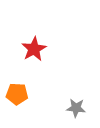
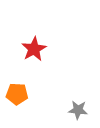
gray star: moved 2 px right, 2 px down
